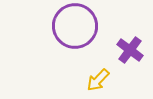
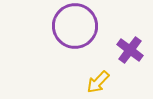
yellow arrow: moved 2 px down
